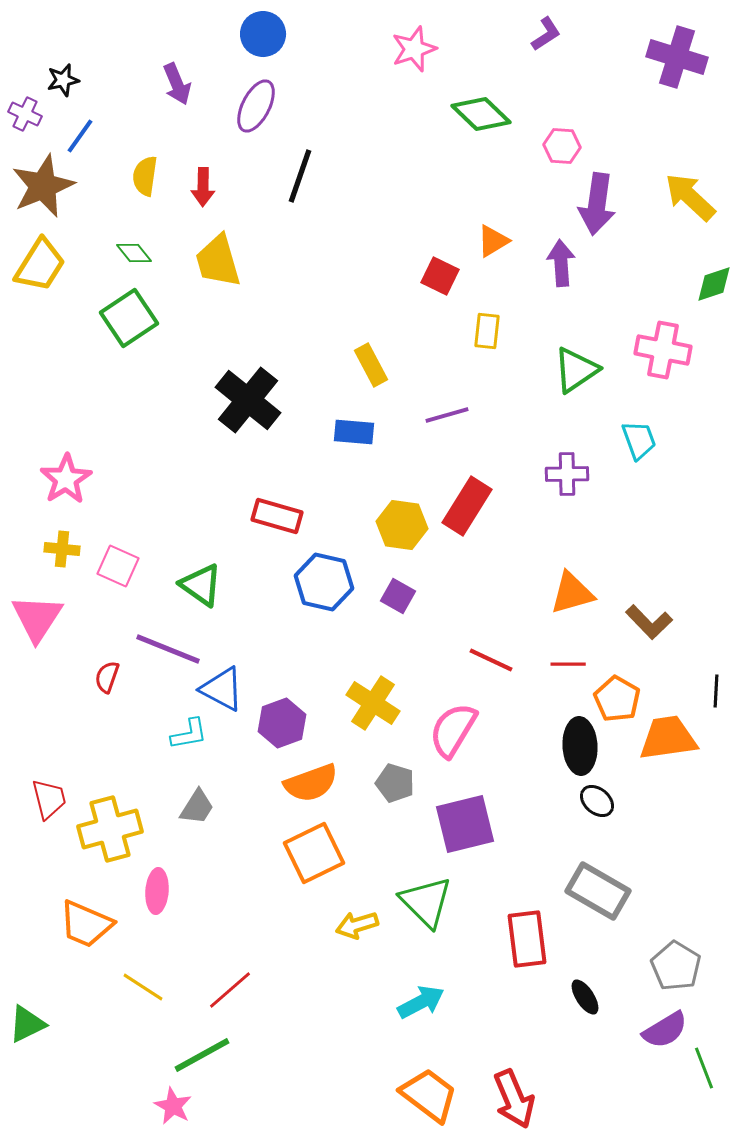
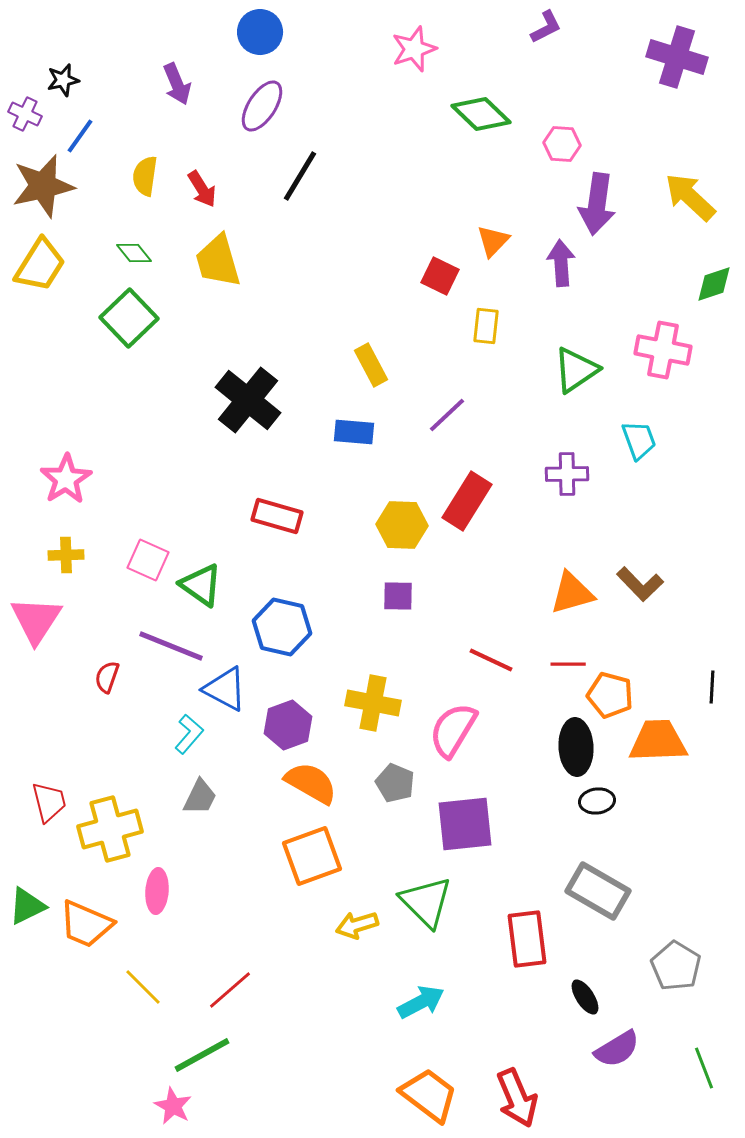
blue circle at (263, 34): moved 3 px left, 2 px up
purple L-shape at (546, 34): moved 7 px up; rotated 6 degrees clockwise
purple ellipse at (256, 106): moved 6 px right; rotated 6 degrees clockwise
pink hexagon at (562, 146): moved 2 px up
black line at (300, 176): rotated 12 degrees clockwise
brown star at (43, 186): rotated 10 degrees clockwise
red arrow at (203, 187): moved 1 px left, 2 px down; rotated 33 degrees counterclockwise
orange triangle at (493, 241): rotated 15 degrees counterclockwise
green square at (129, 318): rotated 10 degrees counterclockwise
yellow rectangle at (487, 331): moved 1 px left, 5 px up
purple line at (447, 415): rotated 27 degrees counterclockwise
red rectangle at (467, 506): moved 5 px up
yellow hexagon at (402, 525): rotated 6 degrees counterclockwise
yellow cross at (62, 549): moved 4 px right, 6 px down; rotated 8 degrees counterclockwise
pink square at (118, 566): moved 30 px right, 6 px up
blue hexagon at (324, 582): moved 42 px left, 45 px down
purple square at (398, 596): rotated 28 degrees counterclockwise
pink triangle at (37, 618): moved 1 px left, 2 px down
brown L-shape at (649, 622): moved 9 px left, 38 px up
purple line at (168, 649): moved 3 px right, 3 px up
blue triangle at (222, 689): moved 3 px right
black line at (716, 691): moved 4 px left, 4 px up
orange pentagon at (617, 699): moved 7 px left, 4 px up; rotated 15 degrees counterclockwise
yellow cross at (373, 703): rotated 22 degrees counterclockwise
purple hexagon at (282, 723): moved 6 px right, 2 px down
cyan L-shape at (189, 734): rotated 39 degrees counterclockwise
orange trapezoid at (668, 738): moved 10 px left, 3 px down; rotated 6 degrees clockwise
black ellipse at (580, 746): moved 4 px left, 1 px down
orange semicircle at (311, 783): rotated 130 degrees counterclockwise
gray pentagon at (395, 783): rotated 6 degrees clockwise
red trapezoid at (49, 799): moved 3 px down
black ellipse at (597, 801): rotated 48 degrees counterclockwise
gray trapezoid at (197, 807): moved 3 px right, 10 px up; rotated 6 degrees counterclockwise
purple square at (465, 824): rotated 8 degrees clockwise
orange square at (314, 853): moved 2 px left, 3 px down; rotated 6 degrees clockwise
yellow line at (143, 987): rotated 12 degrees clockwise
green triangle at (27, 1024): moved 118 px up
purple semicircle at (665, 1030): moved 48 px left, 19 px down
red arrow at (514, 1099): moved 3 px right, 1 px up
